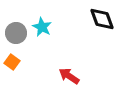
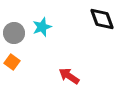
cyan star: rotated 24 degrees clockwise
gray circle: moved 2 px left
